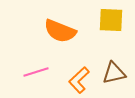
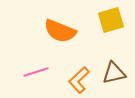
yellow square: rotated 20 degrees counterclockwise
